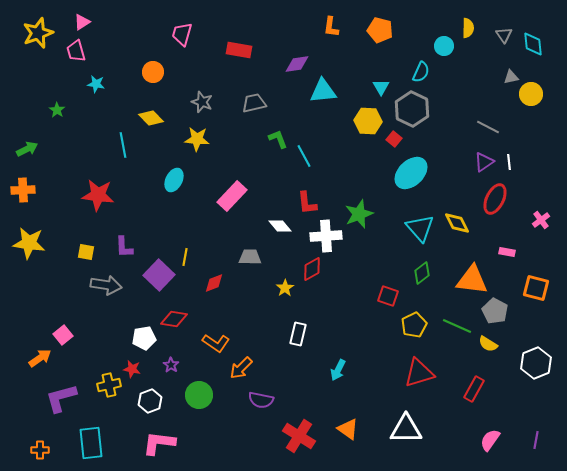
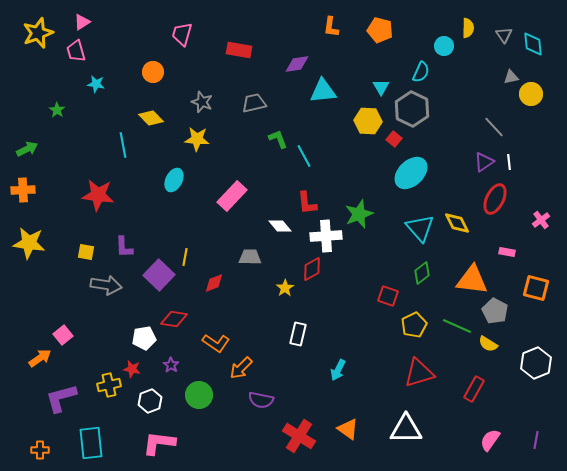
gray line at (488, 127): moved 6 px right; rotated 20 degrees clockwise
